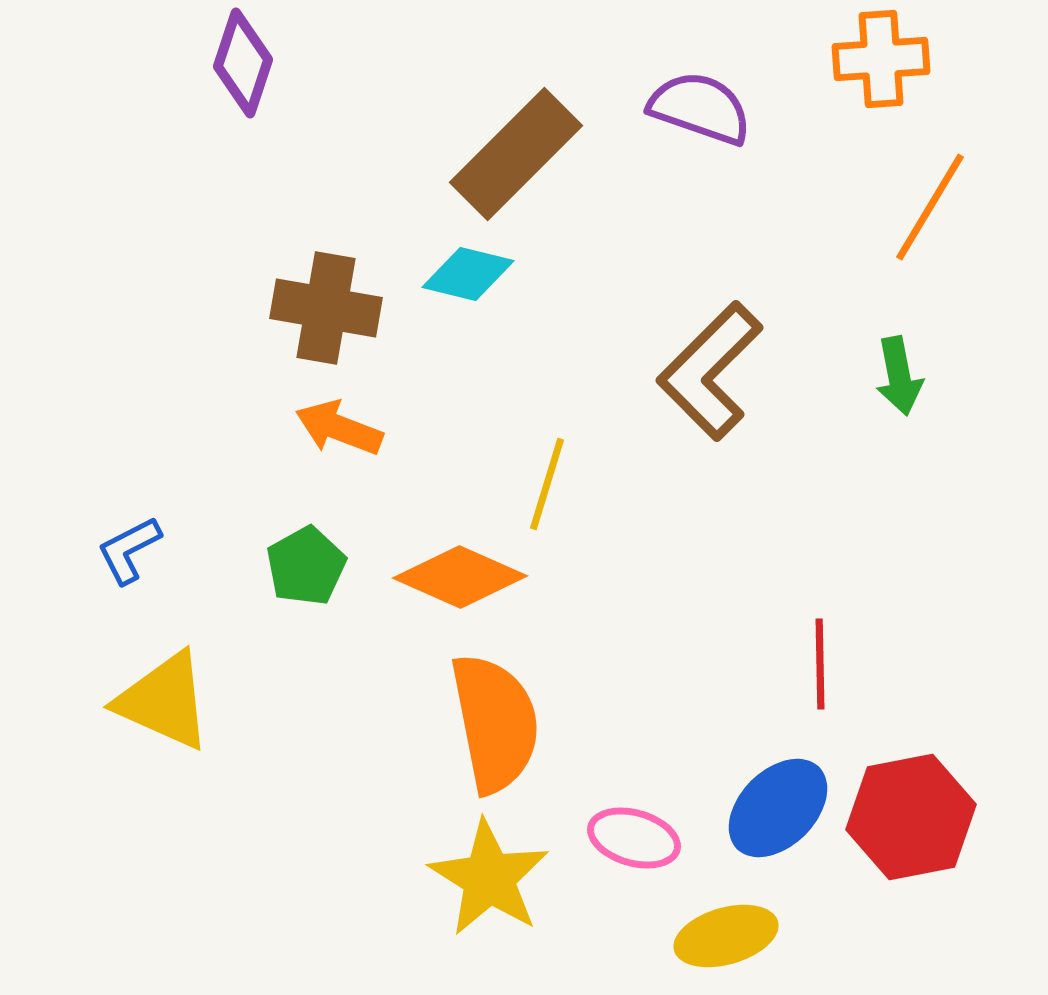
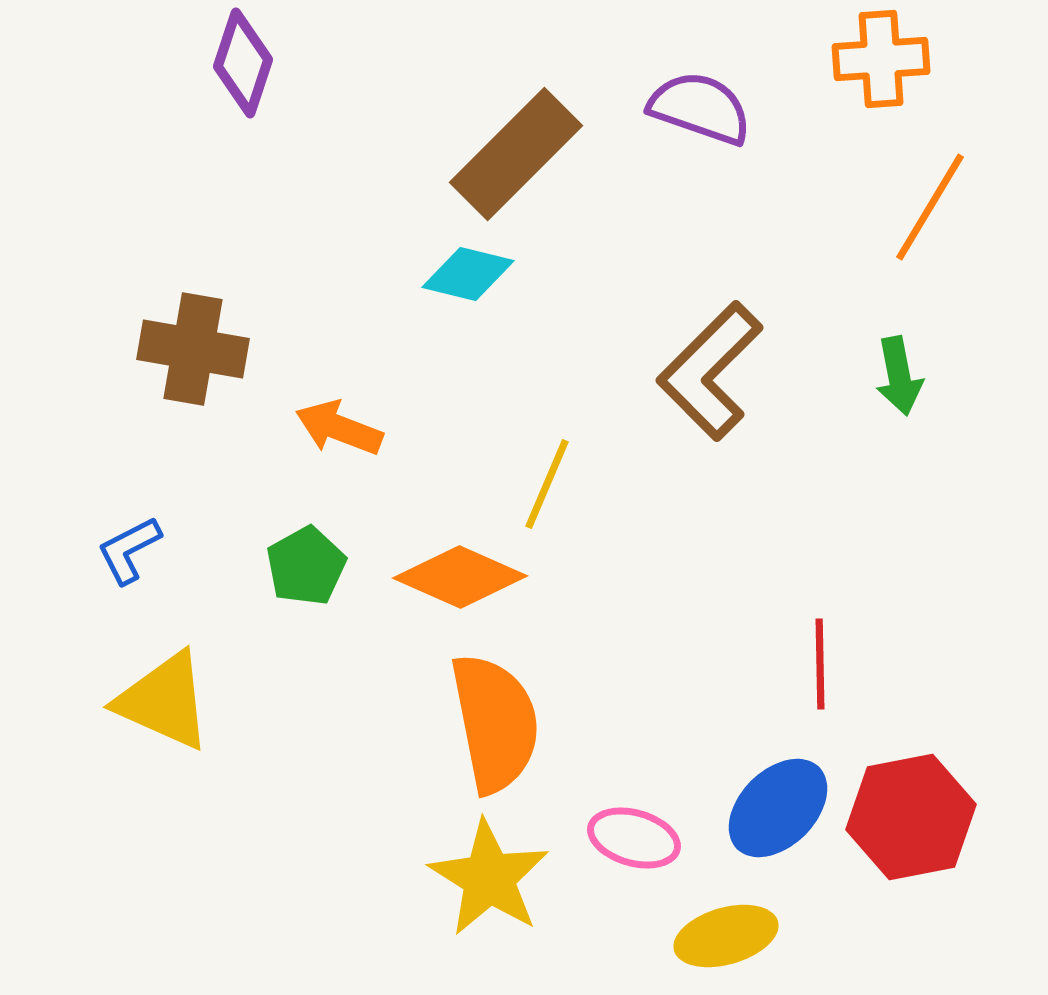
brown cross: moved 133 px left, 41 px down
yellow line: rotated 6 degrees clockwise
